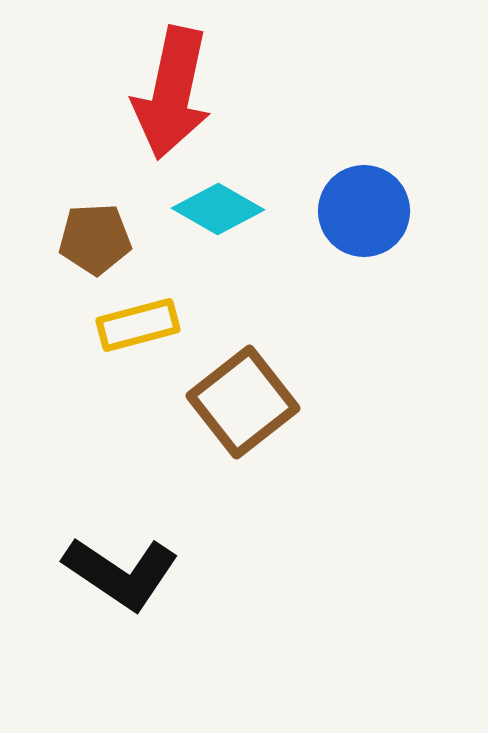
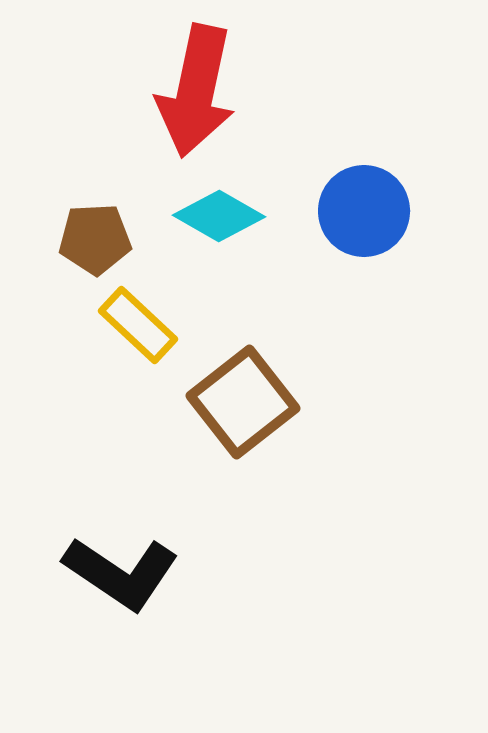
red arrow: moved 24 px right, 2 px up
cyan diamond: moved 1 px right, 7 px down
yellow rectangle: rotated 58 degrees clockwise
